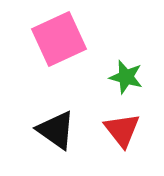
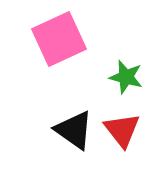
black triangle: moved 18 px right
